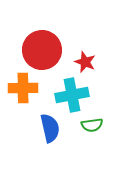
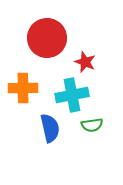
red circle: moved 5 px right, 12 px up
